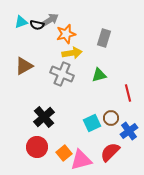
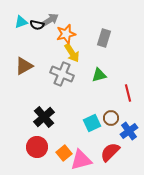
yellow arrow: rotated 66 degrees clockwise
